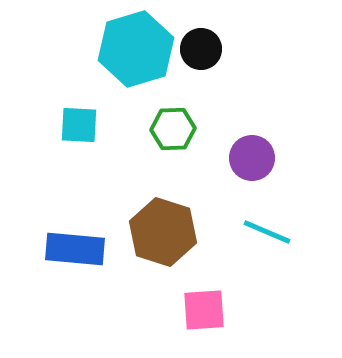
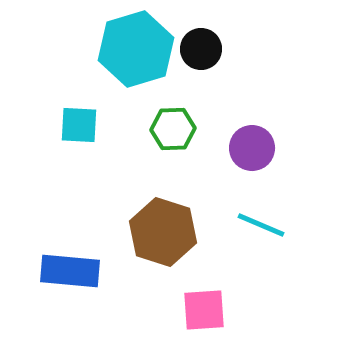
purple circle: moved 10 px up
cyan line: moved 6 px left, 7 px up
blue rectangle: moved 5 px left, 22 px down
